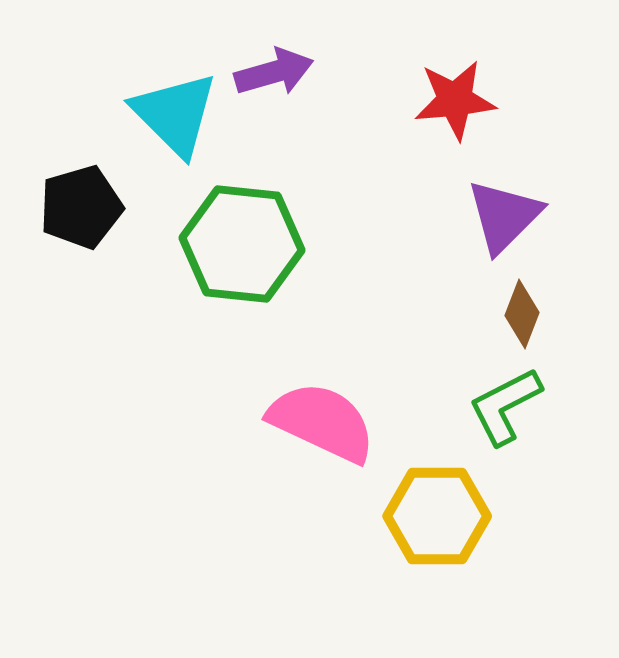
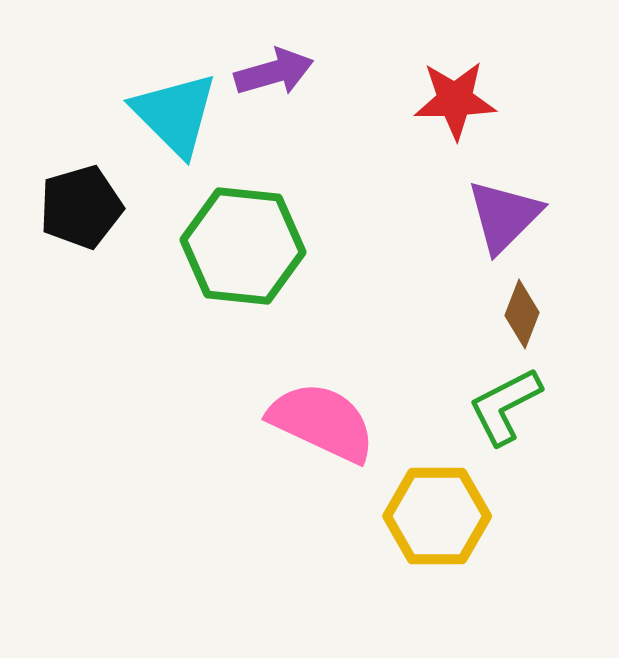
red star: rotated 4 degrees clockwise
green hexagon: moved 1 px right, 2 px down
